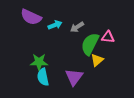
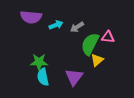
purple semicircle: rotated 20 degrees counterclockwise
cyan arrow: moved 1 px right
